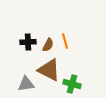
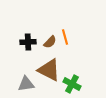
orange line: moved 4 px up
brown semicircle: moved 2 px right, 3 px up; rotated 16 degrees clockwise
green cross: rotated 12 degrees clockwise
